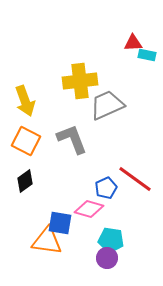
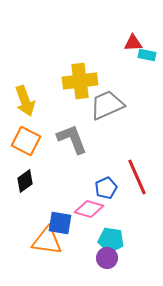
red line: moved 2 px right, 2 px up; rotated 30 degrees clockwise
